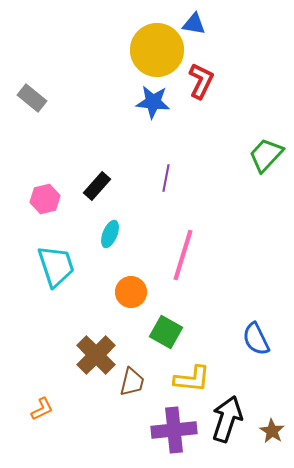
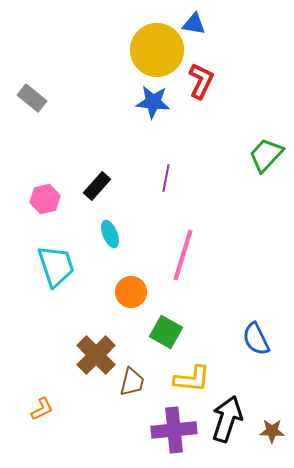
cyan ellipse: rotated 44 degrees counterclockwise
brown star: rotated 30 degrees counterclockwise
